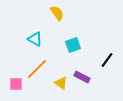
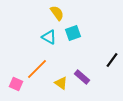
cyan triangle: moved 14 px right, 2 px up
cyan square: moved 12 px up
black line: moved 5 px right
purple rectangle: rotated 14 degrees clockwise
pink square: rotated 24 degrees clockwise
